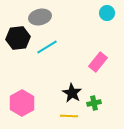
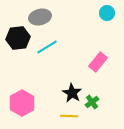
green cross: moved 2 px left, 1 px up; rotated 24 degrees counterclockwise
